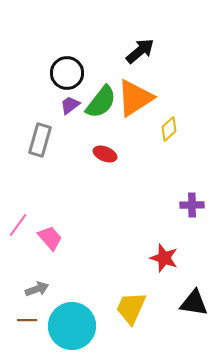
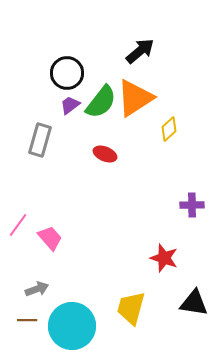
yellow trapezoid: rotated 9 degrees counterclockwise
